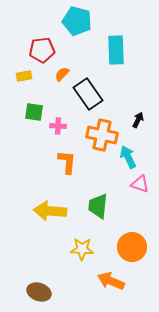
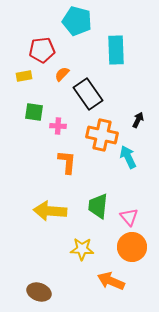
pink triangle: moved 11 px left, 33 px down; rotated 30 degrees clockwise
